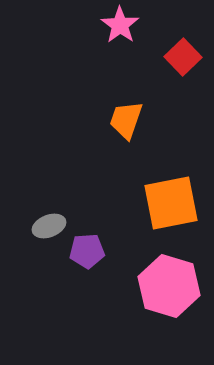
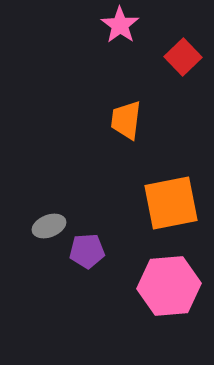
orange trapezoid: rotated 12 degrees counterclockwise
pink hexagon: rotated 22 degrees counterclockwise
